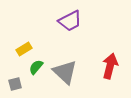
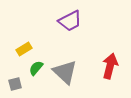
green semicircle: moved 1 px down
